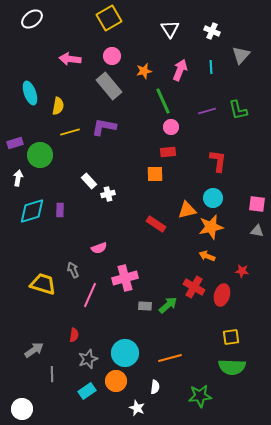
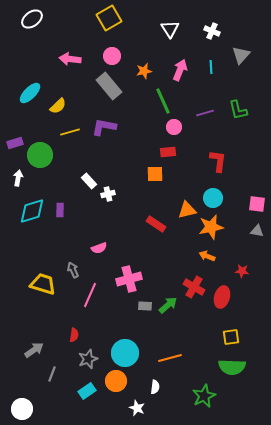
cyan ellipse at (30, 93): rotated 65 degrees clockwise
yellow semicircle at (58, 106): rotated 36 degrees clockwise
purple line at (207, 111): moved 2 px left, 2 px down
pink circle at (171, 127): moved 3 px right
pink cross at (125, 278): moved 4 px right, 1 px down
red ellipse at (222, 295): moved 2 px down
gray line at (52, 374): rotated 21 degrees clockwise
green star at (200, 396): moved 4 px right; rotated 20 degrees counterclockwise
